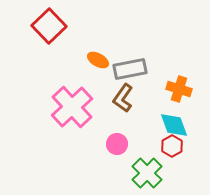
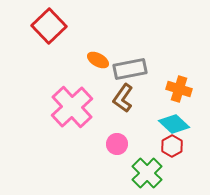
cyan diamond: moved 1 px up; rotated 28 degrees counterclockwise
